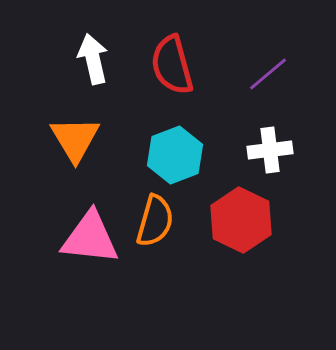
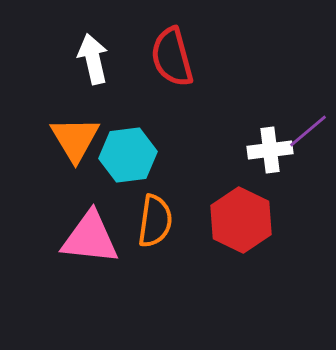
red semicircle: moved 8 px up
purple line: moved 40 px right, 57 px down
cyan hexagon: moved 47 px left; rotated 14 degrees clockwise
orange semicircle: rotated 8 degrees counterclockwise
